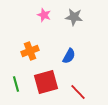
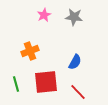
pink star: rotated 24 degrees clockwise
blue semicircle: moved 6 px right, 6 px down
red square: rotated 10 degrees clockwise
